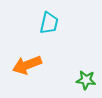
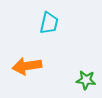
orange arrow: moved 1 px down; rotated 12 degrees clockwise
